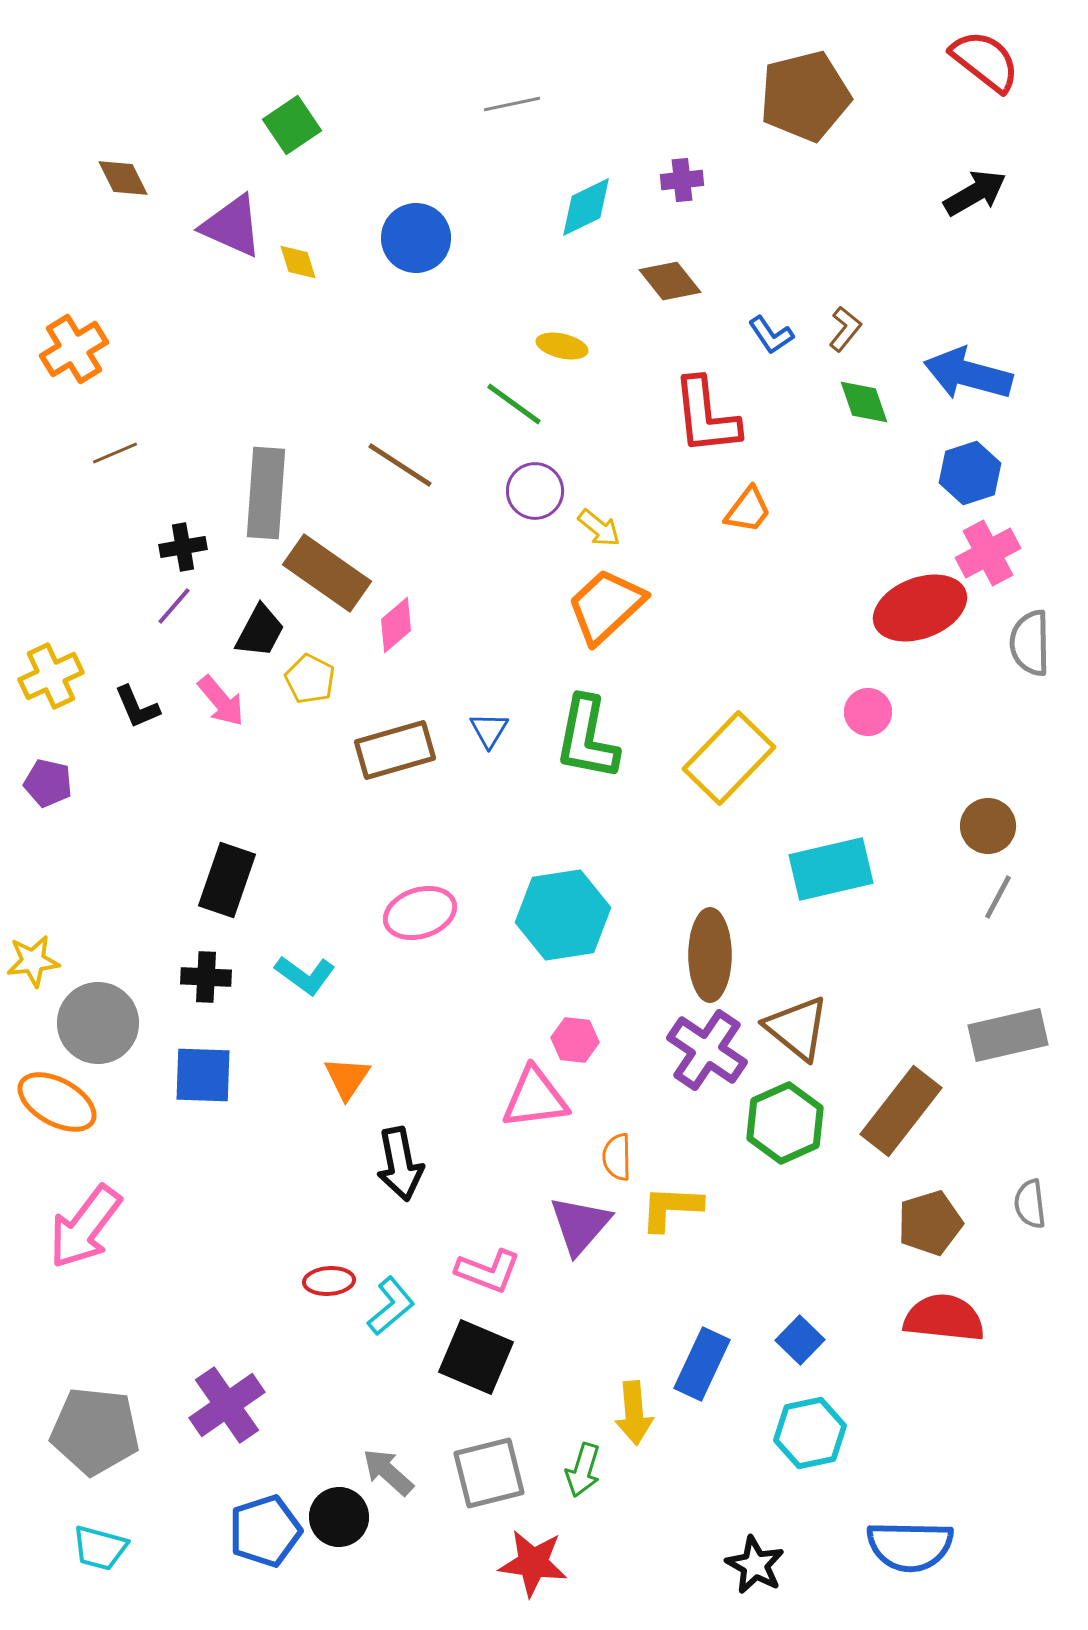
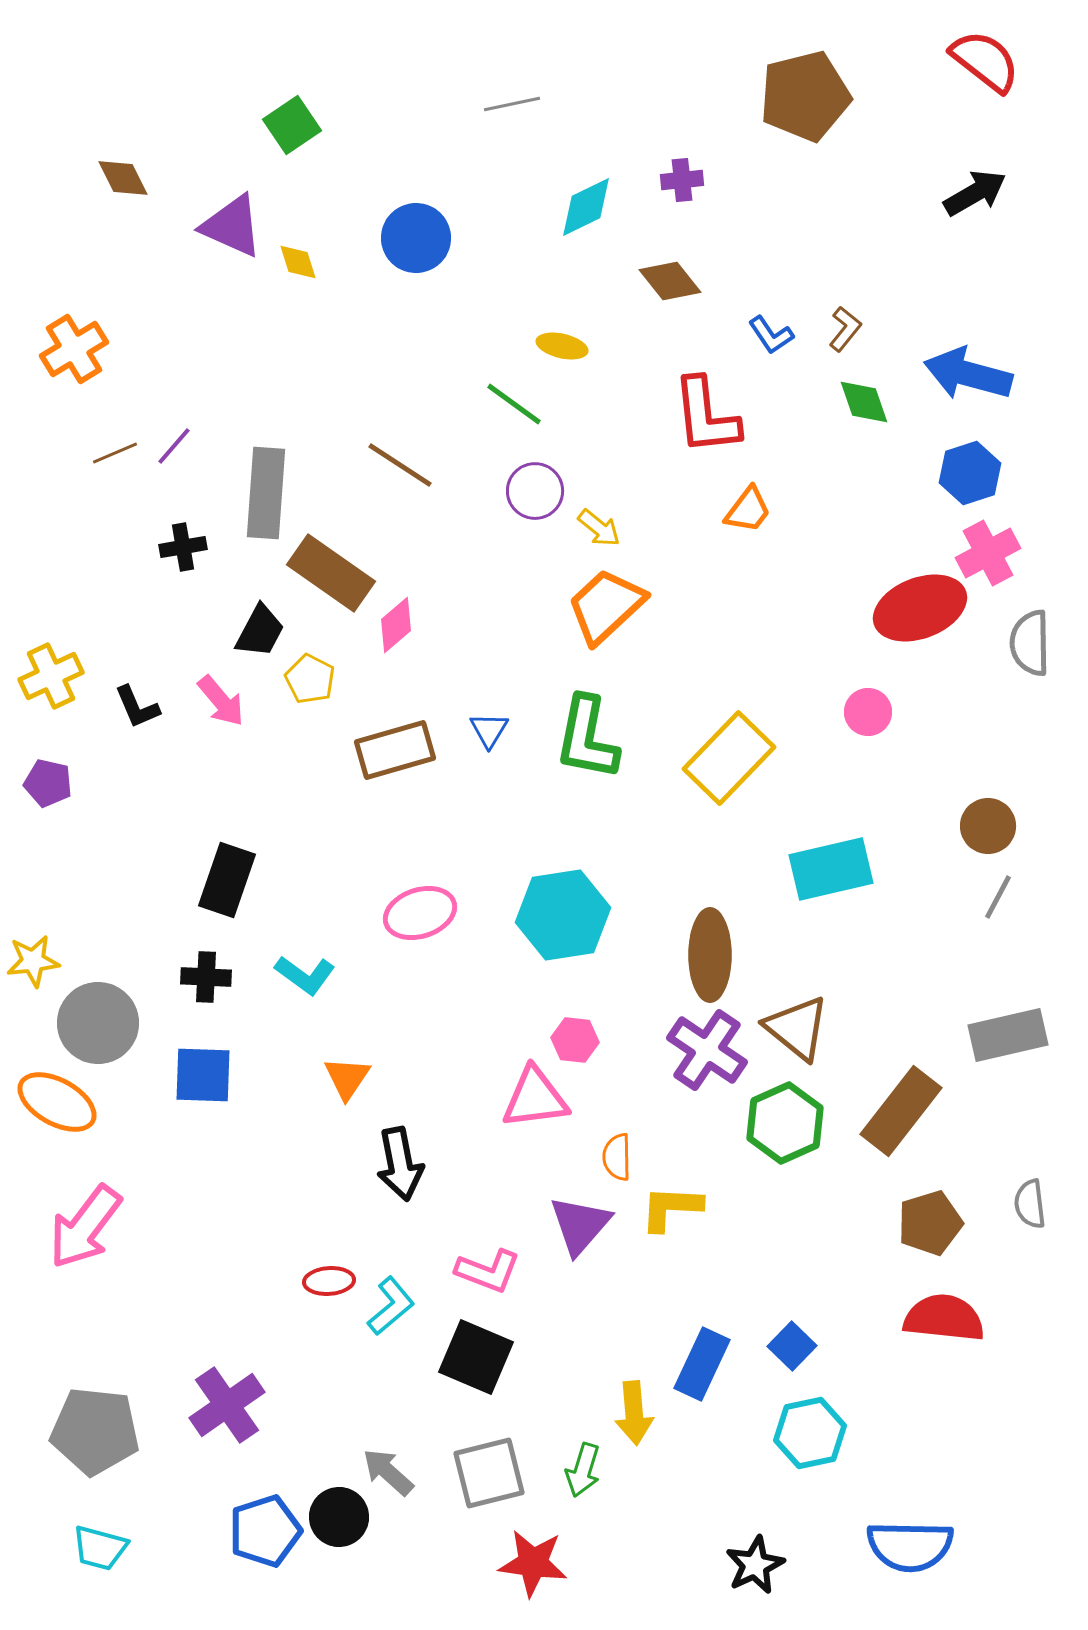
brown rectangle at (327, 573): moved 4 px right
purple line at (174, 606): moved 160 px up
blue square at (800, 1340): moved 8 px left, 6 px down
black star at (755, 1565): rotated 18 degrees clockwise
